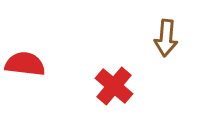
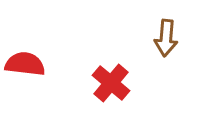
red cross: moved 3 px left, 3 px up
